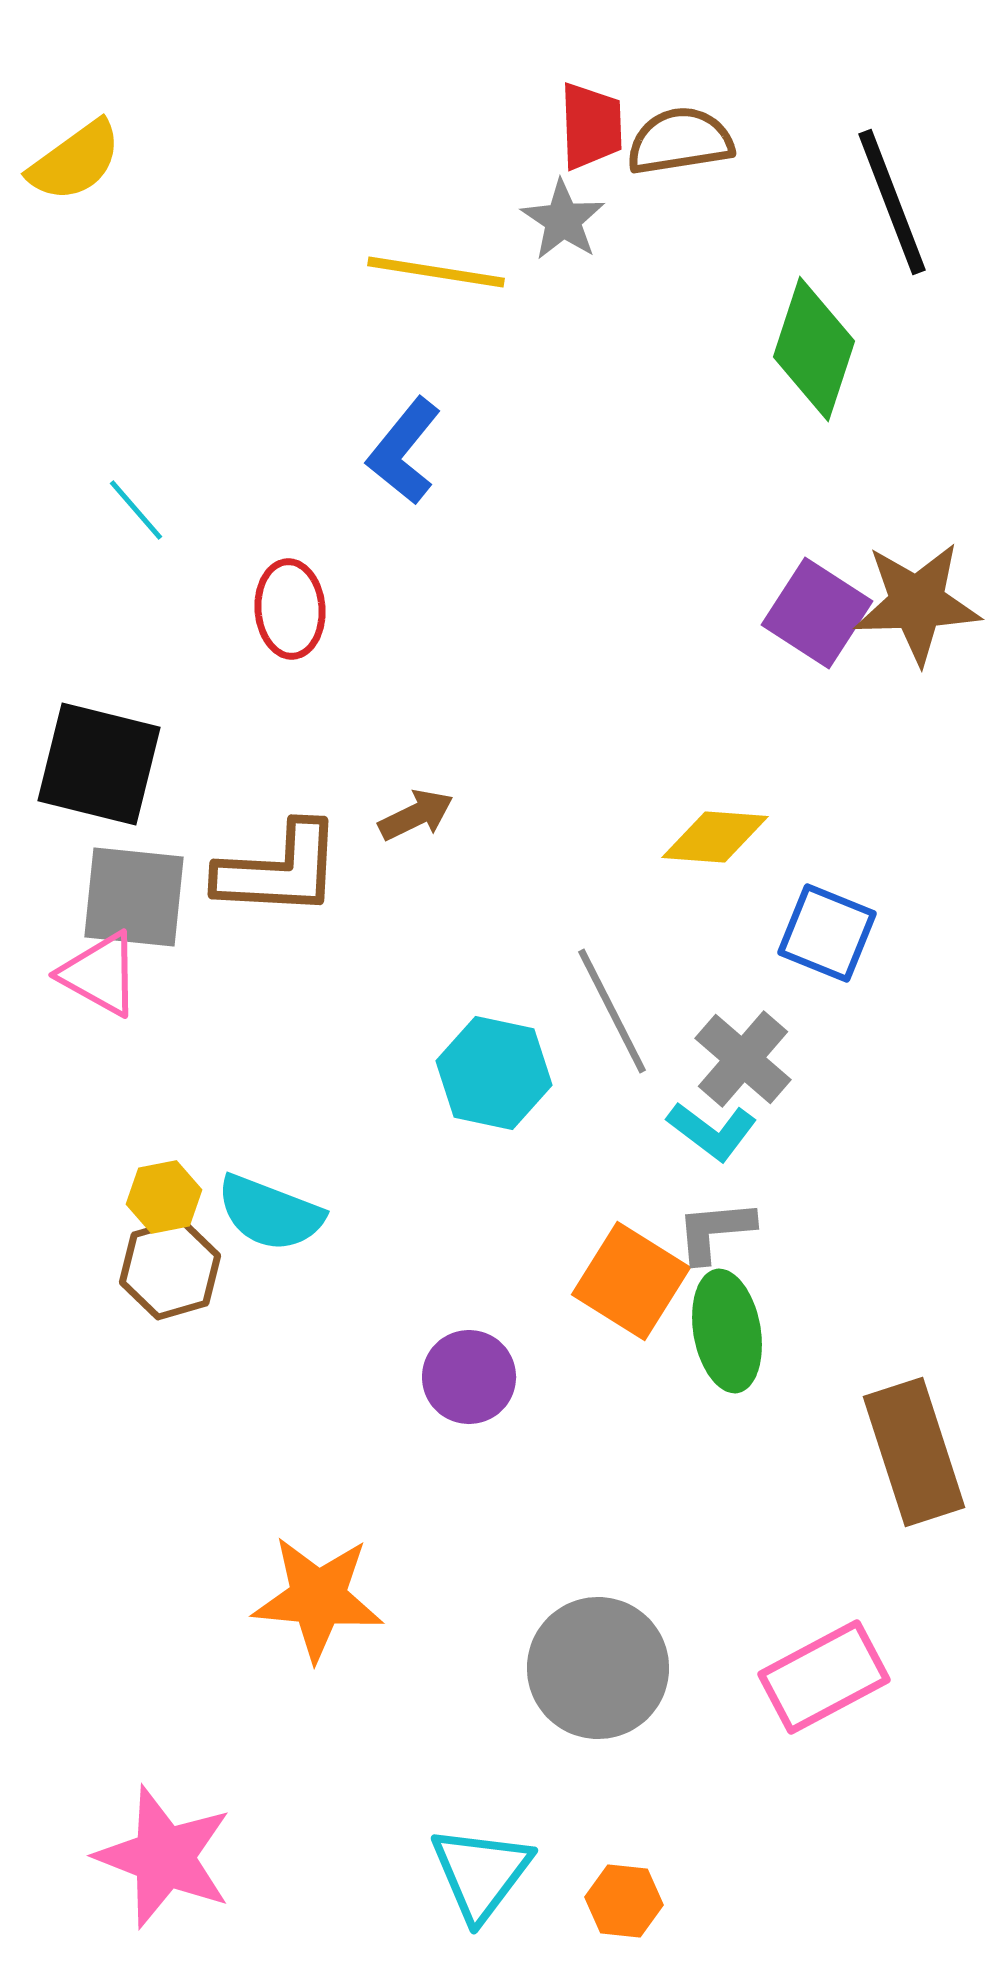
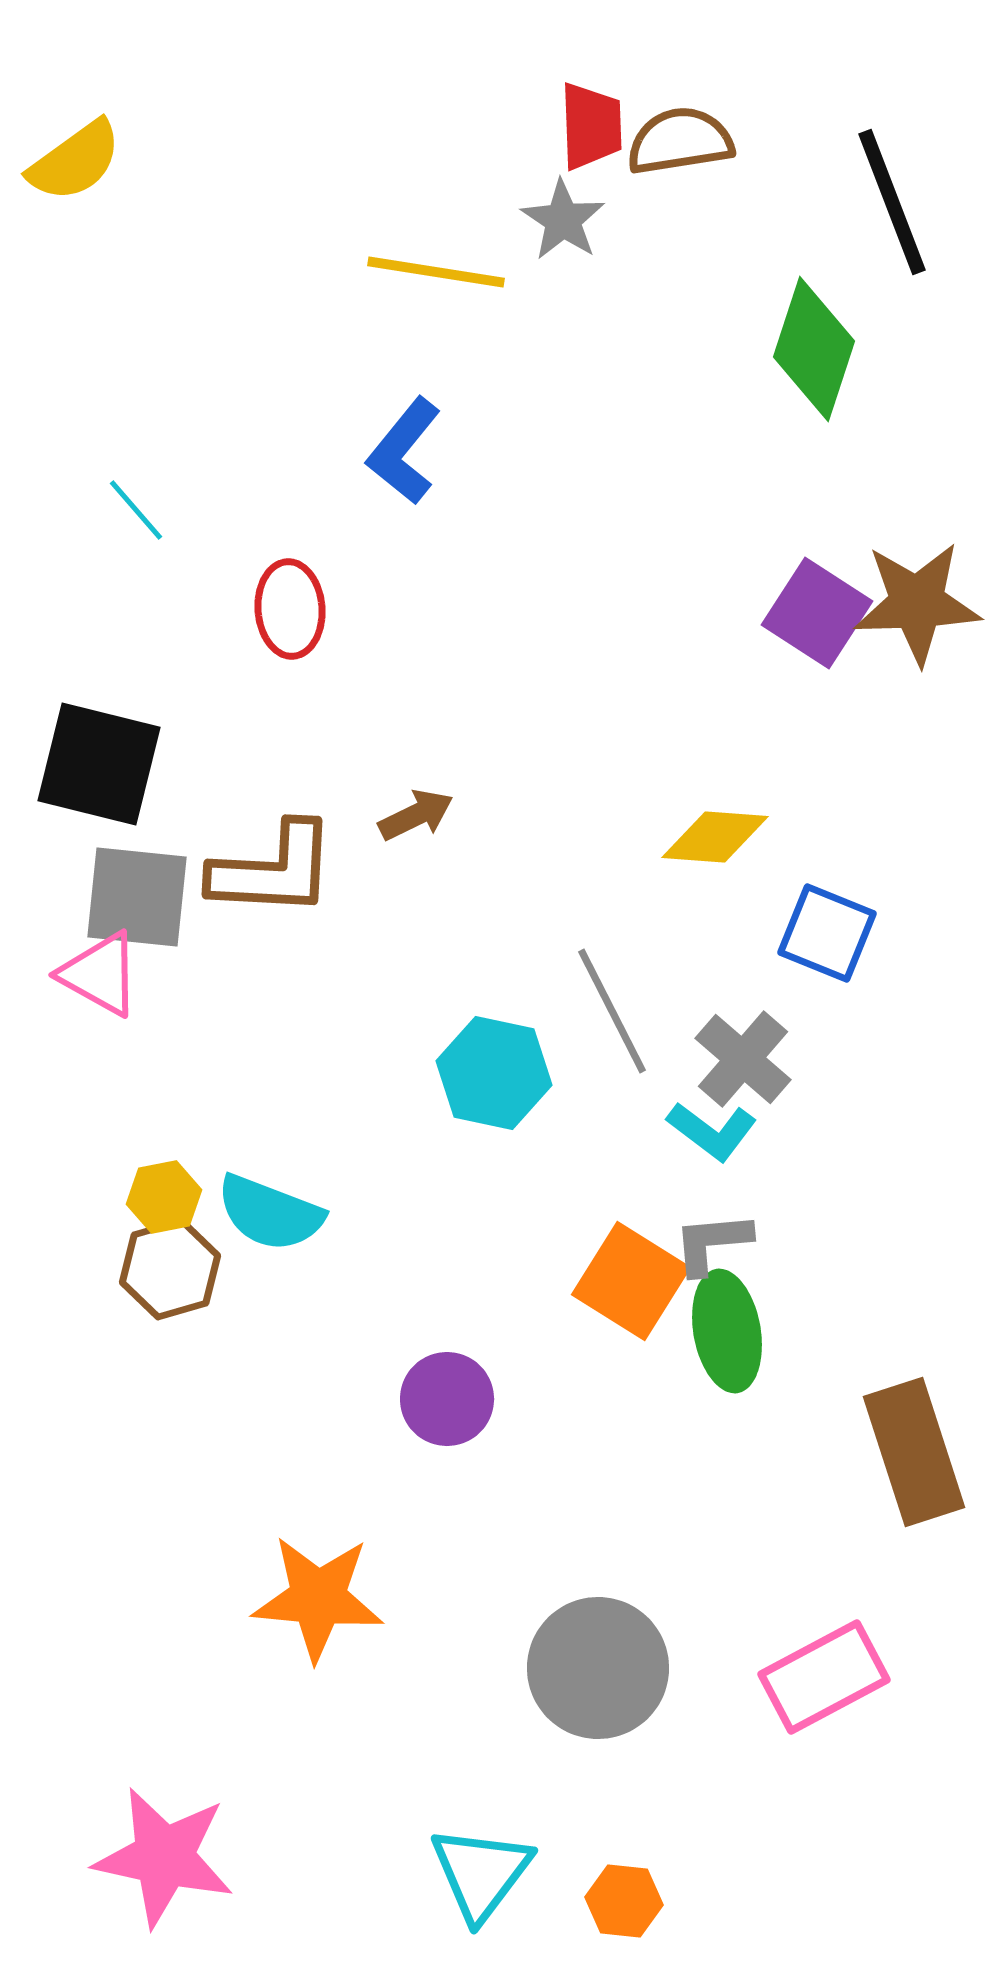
brown L-shape: moved 6 px left
gray square: moved 3 px right
gray L-shape: moved 3 px left, 12 px down
purple circle: moved 22 px left, 22 px down
pink star: rotated 9 degrees counterclockwise
